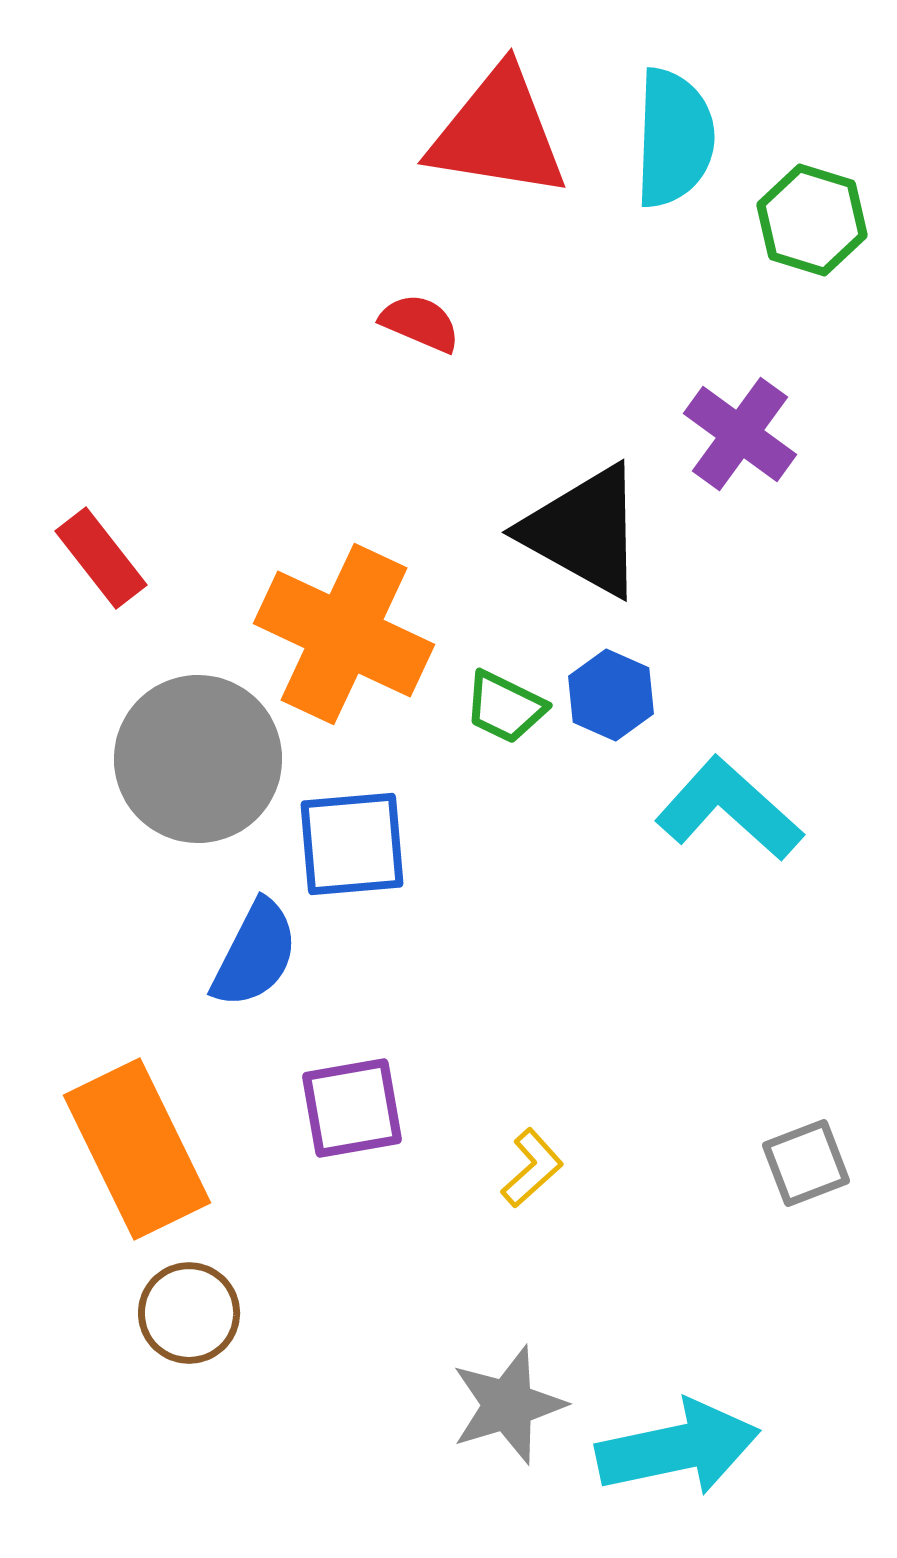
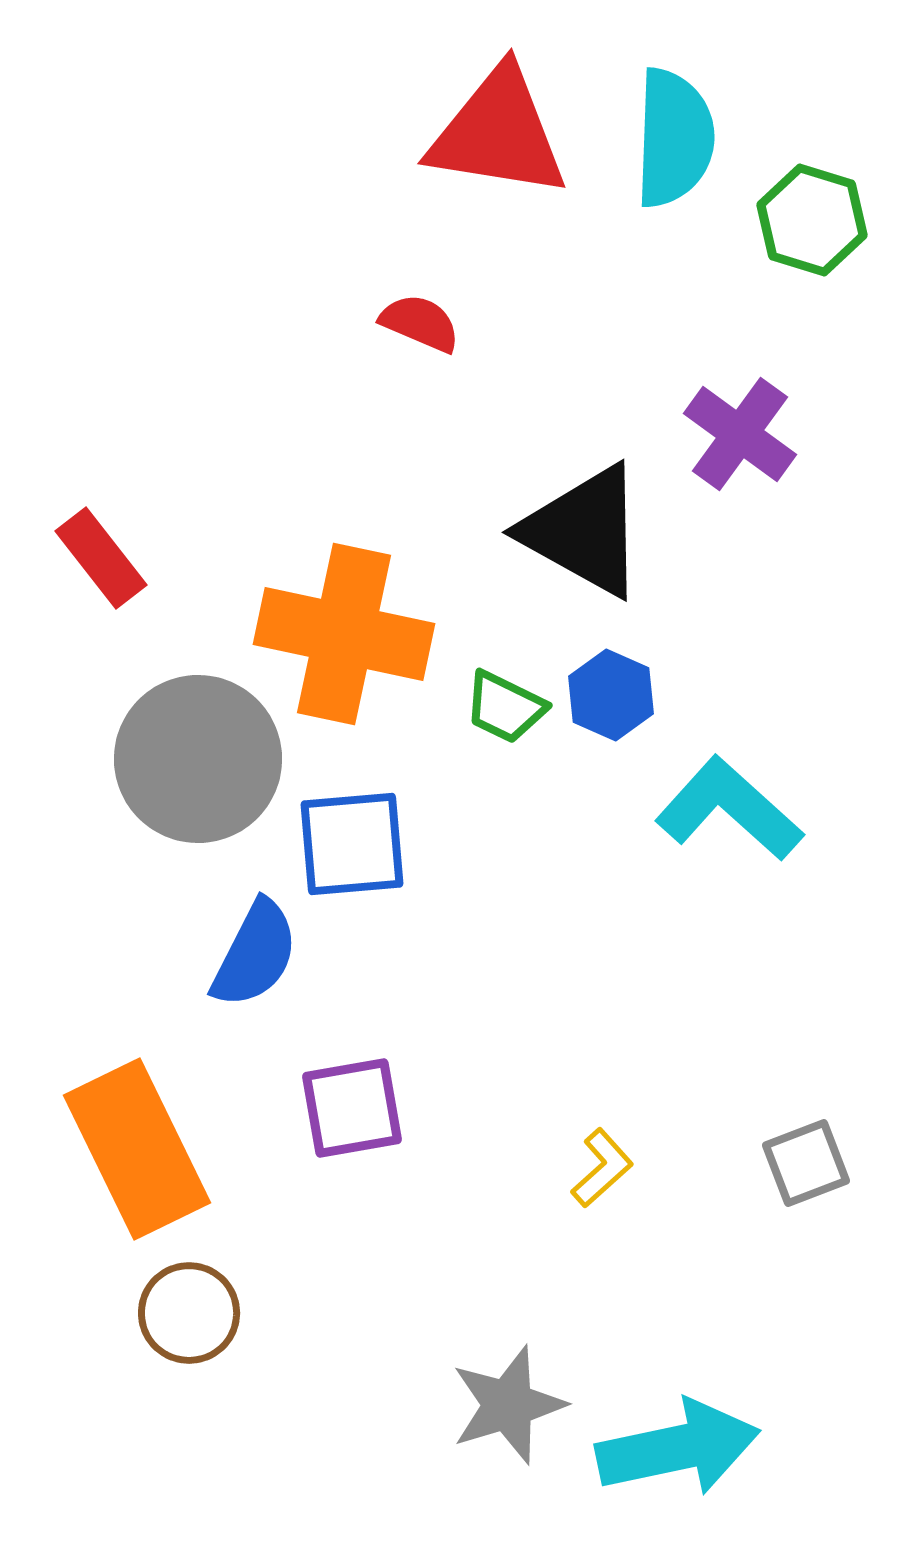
orange cross: rotated 13 degrees counterclockwise
yellow L-shape: moved 70 px right
